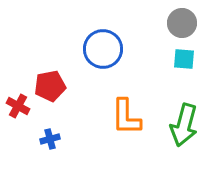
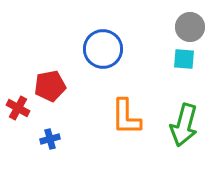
gray circle: moved 8 px right, 4 px down
red cross: moved 2 px down
